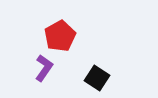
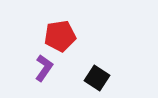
red pentagon: rotated 20 degrees clockwise
